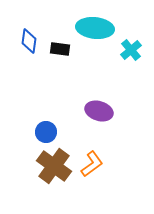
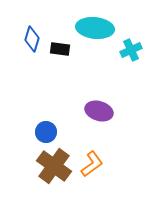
blue diamond: moved 3 px right, 2 px up; rotated 10 degrees clockwise
cyan cross: rotated 15 degrees clockwise
